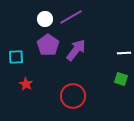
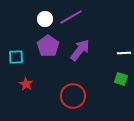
purple pentagon: moved 1 px down
purple arrow: moved 4 px right
